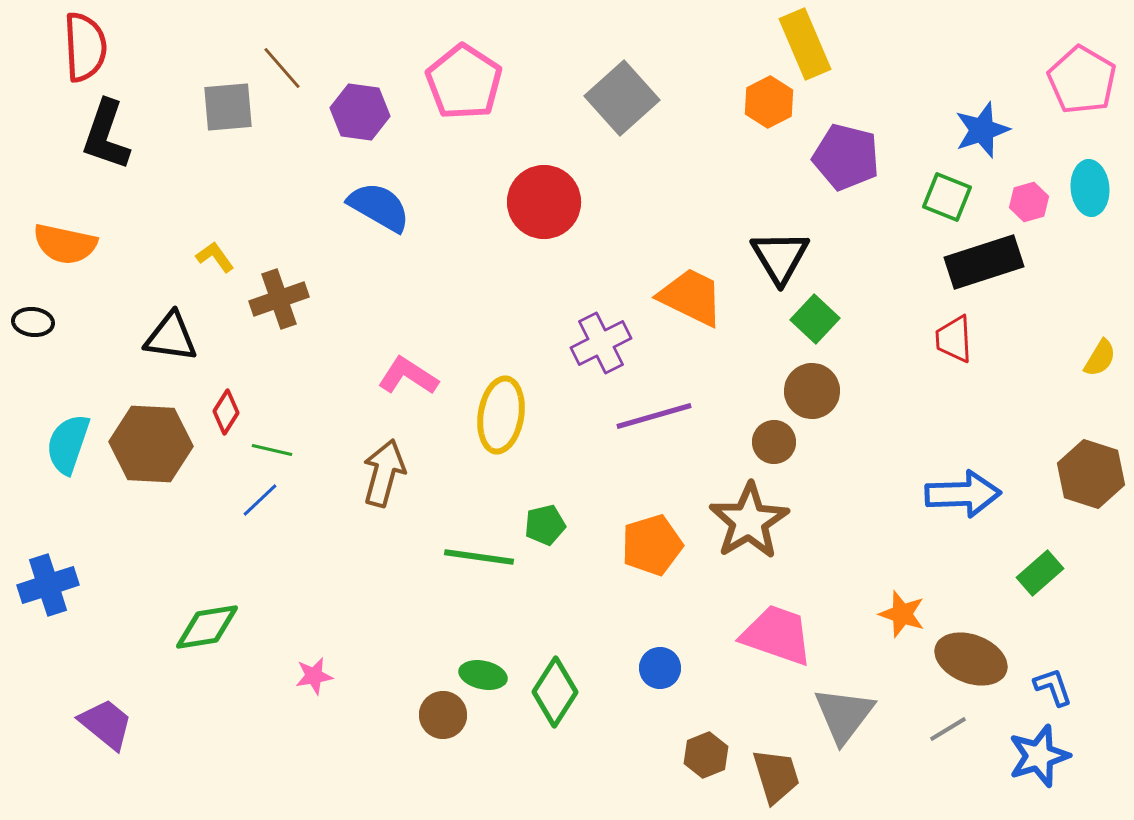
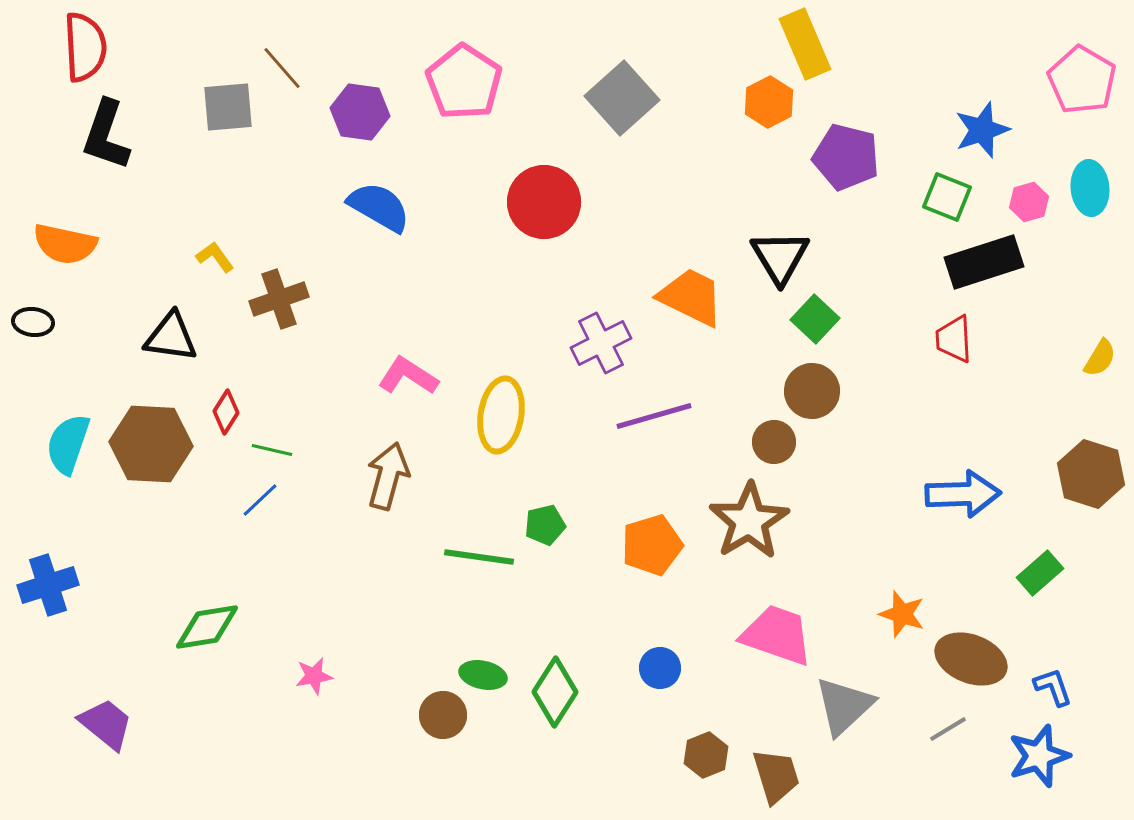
brown arrow at (384, 473): moved 4 px right, 3 px down
gray triangle at (844, 715): moved 9 px up; rotated 10 degrees clockwise
